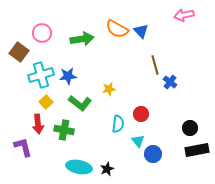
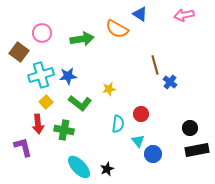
blue triangle: moved 1 px left, 17 px up; rotated 14 degrees counterclockwise
cyan ellipse: rotated 35 degrees clockwise
